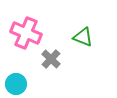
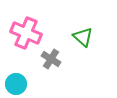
green triangle: rotated 20 degrees clockwise
gray cross: rotated 12 degrees counterclockwise
